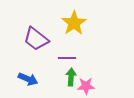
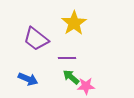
green arrow: rotated 54 degrees counterclockwise
